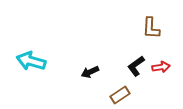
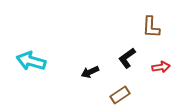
brown L-shape: moved 1 px up
black L-shape: moved 9 px left, 8 px up
